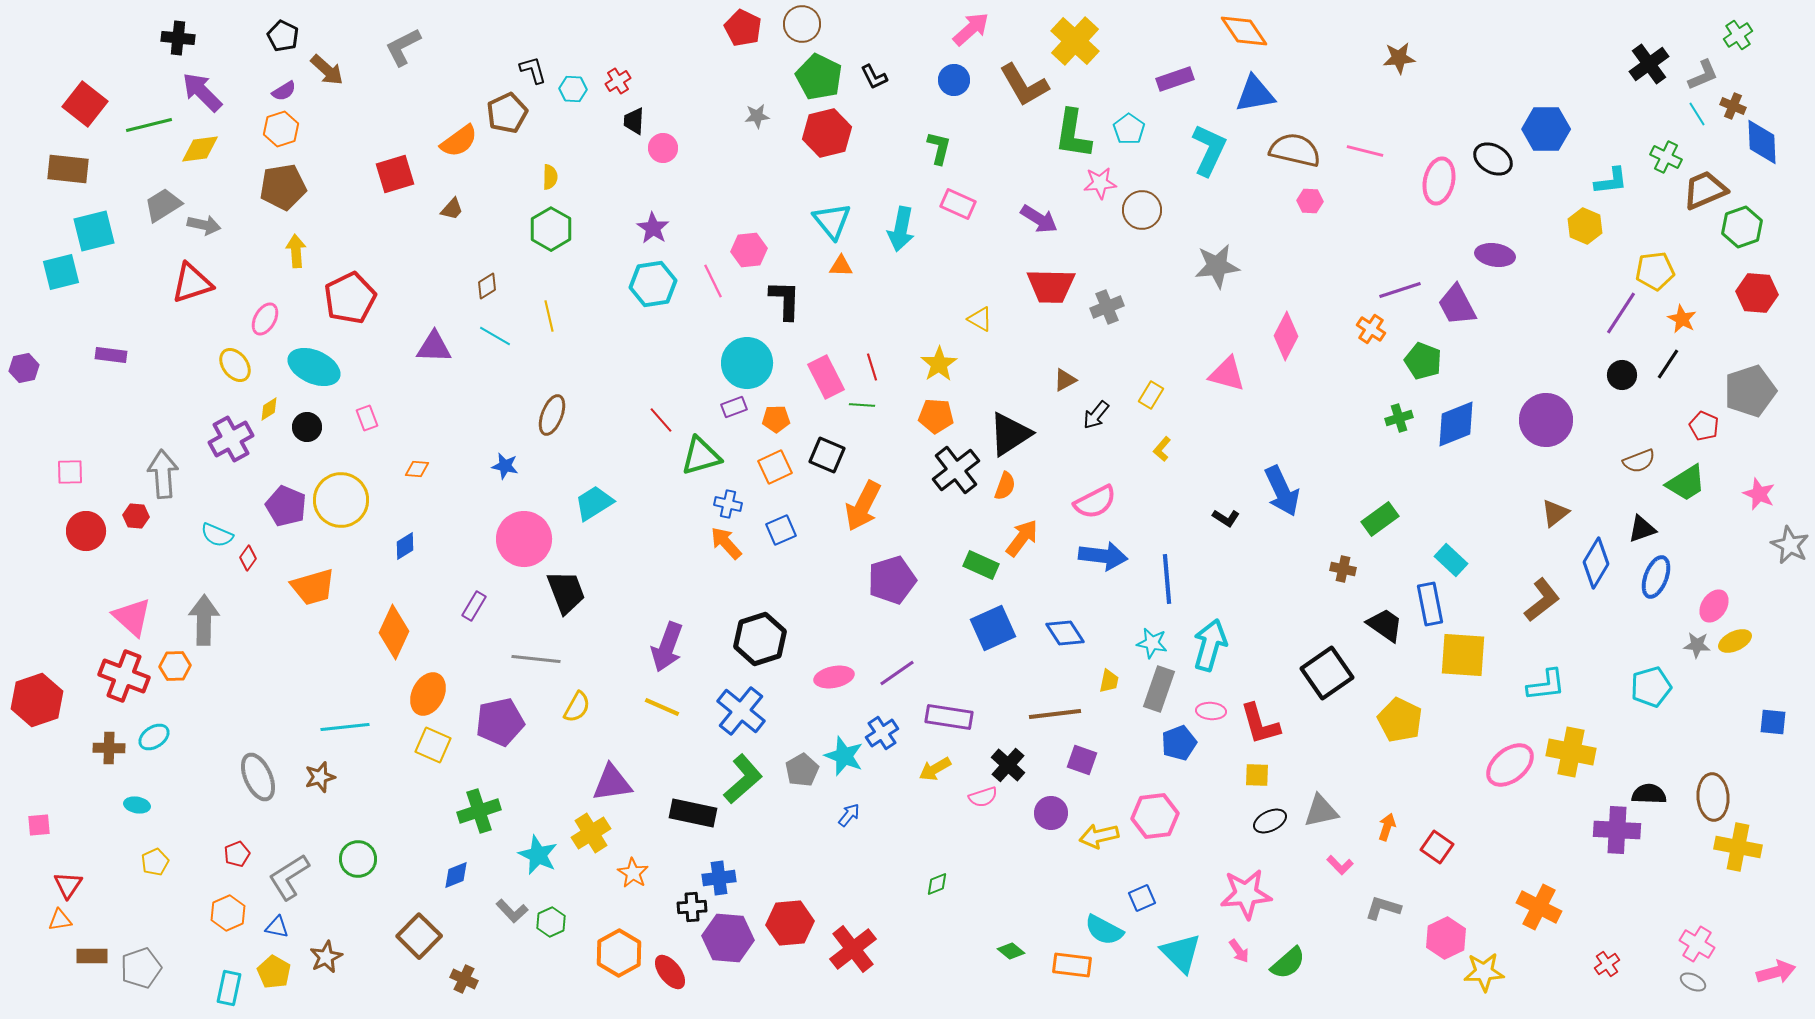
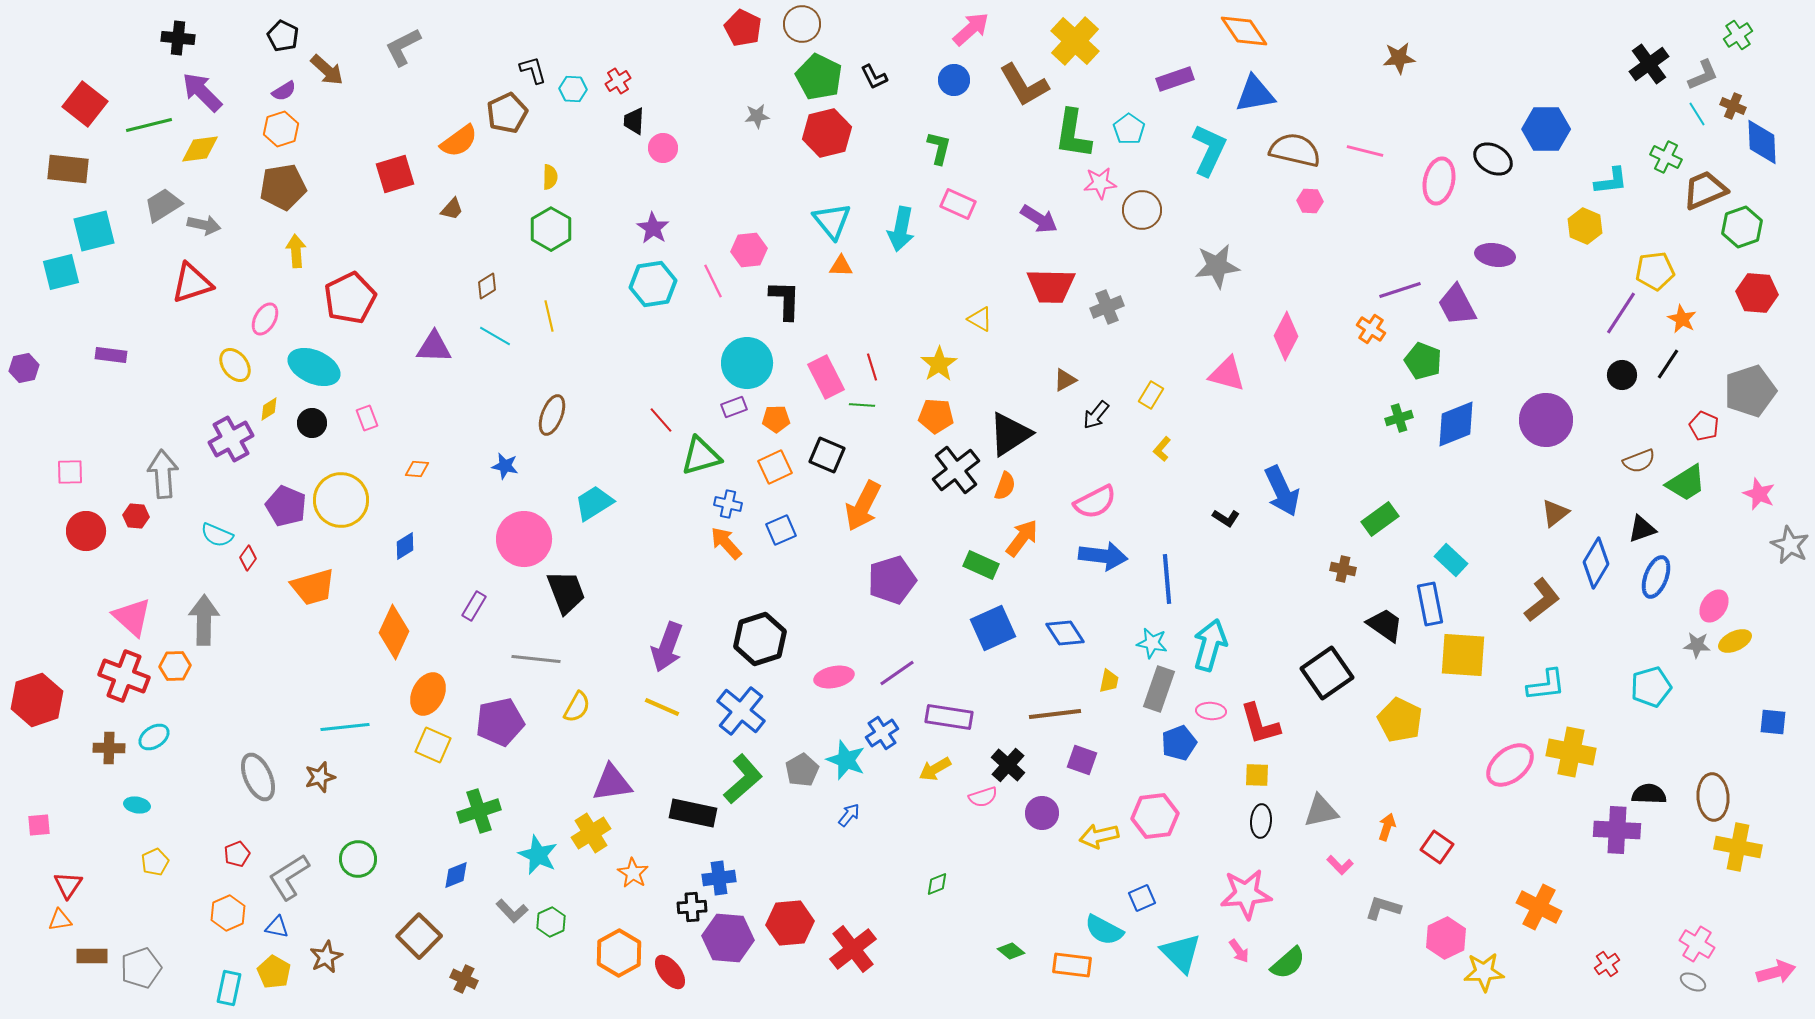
black circle at (307, 427): moved 5 px right, 4 px up
cyan star at (844, 756): moved 2 px right, 4 px down
purple circle at (1051, 813): moved 9 px left
black ellipse at (1270, 821): moved 9 px left; rotated 60 degrees counterclockwise
